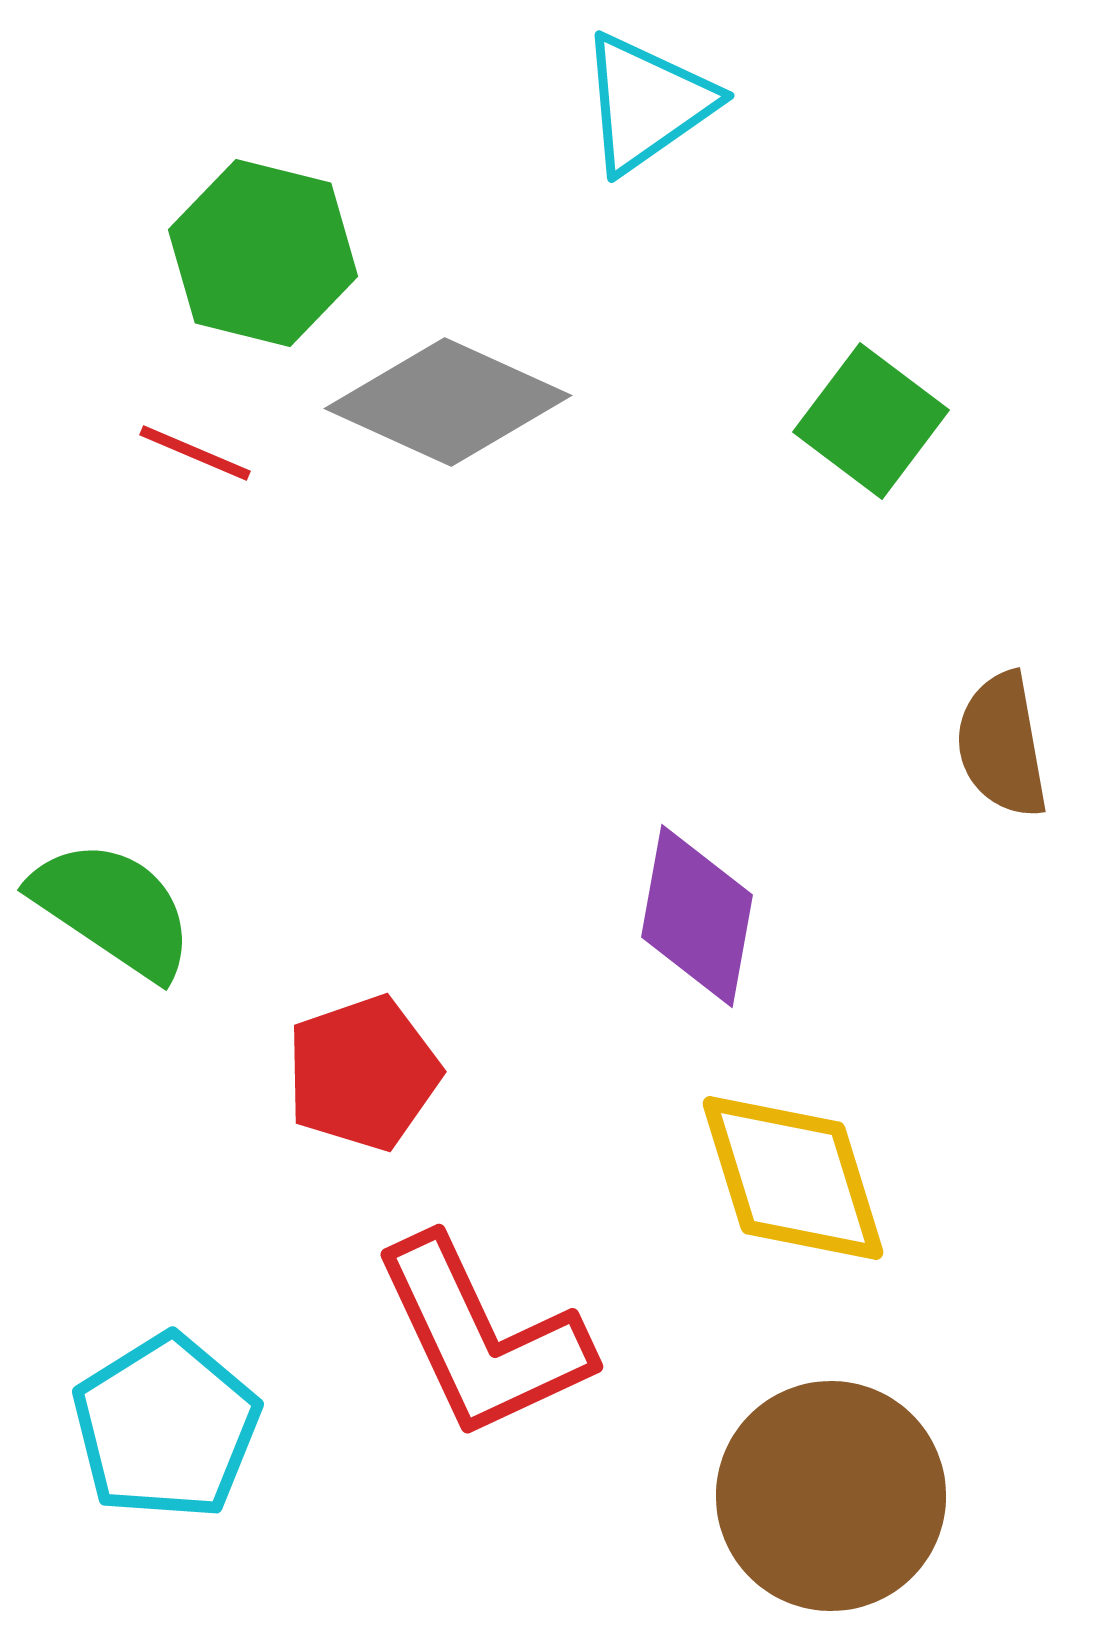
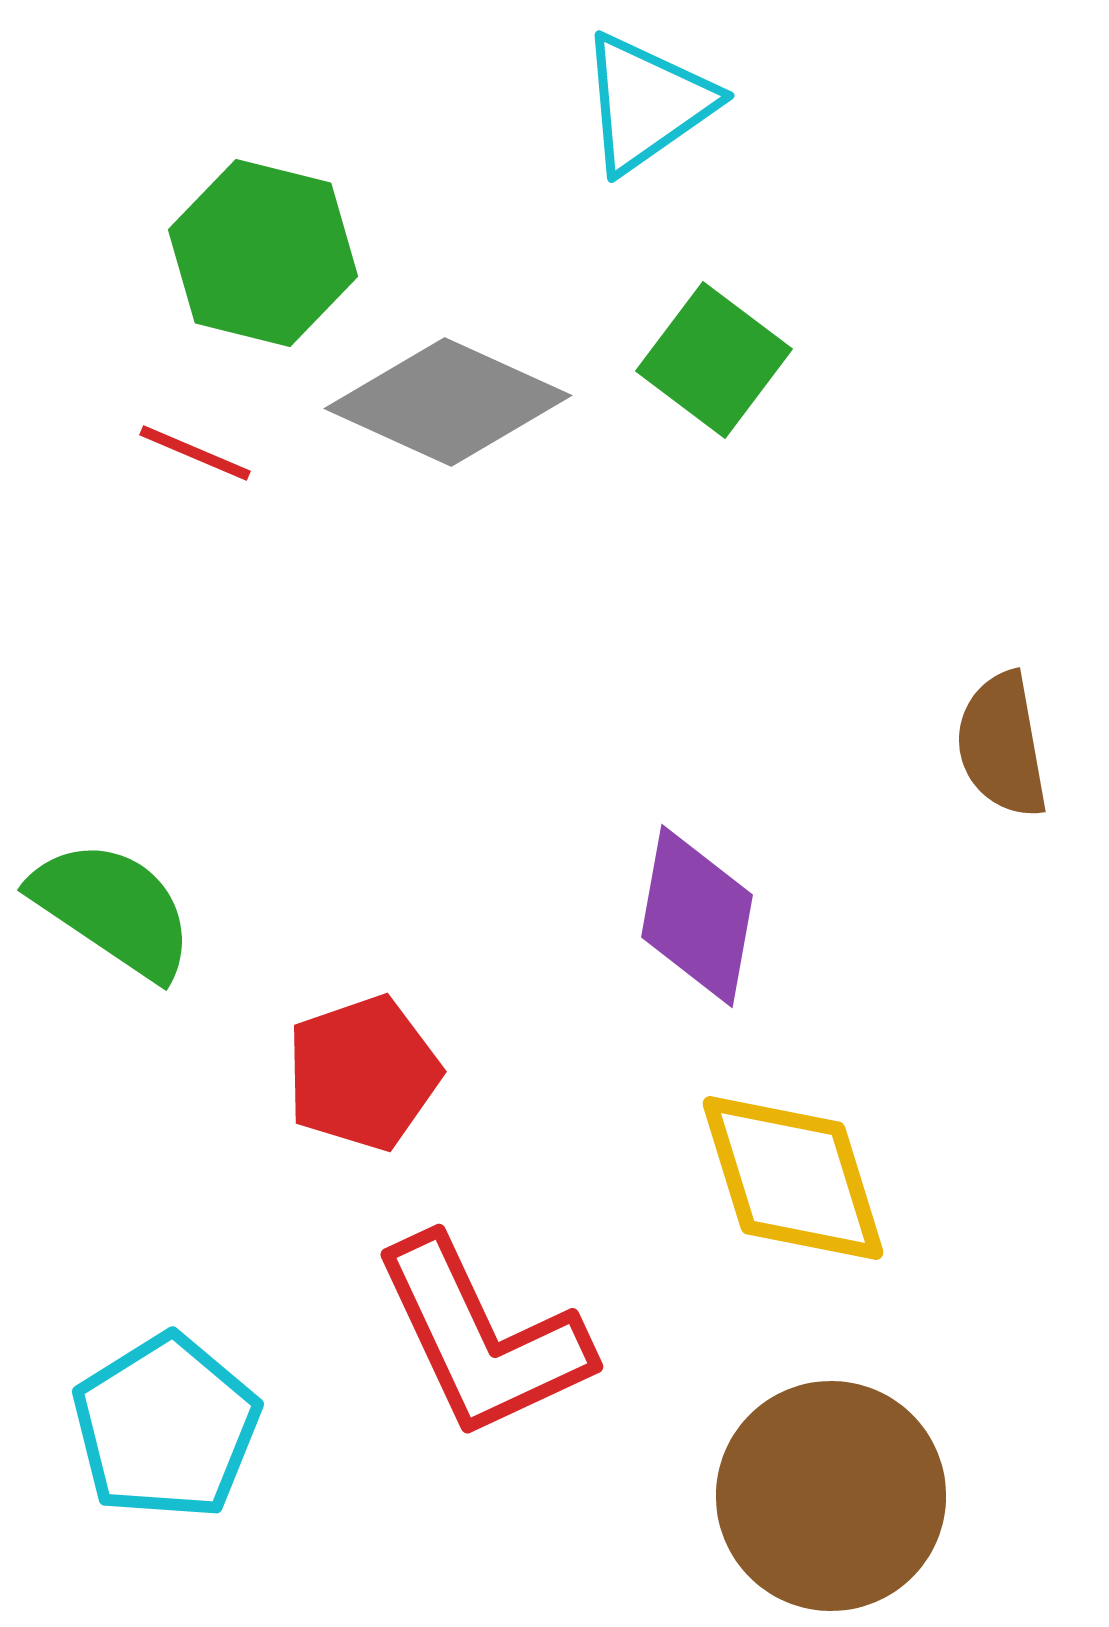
green square: moved 157 px left, 61 px up
